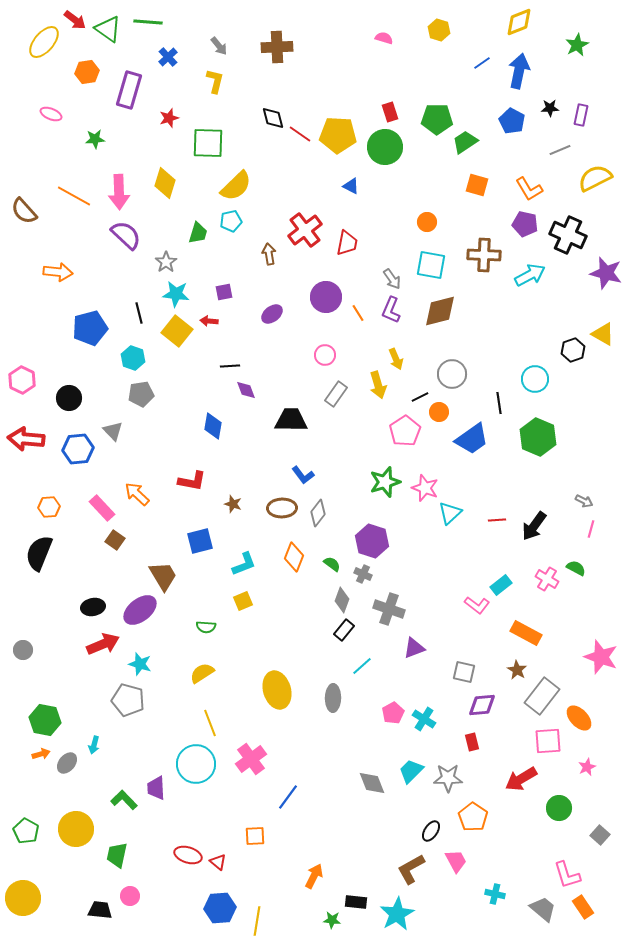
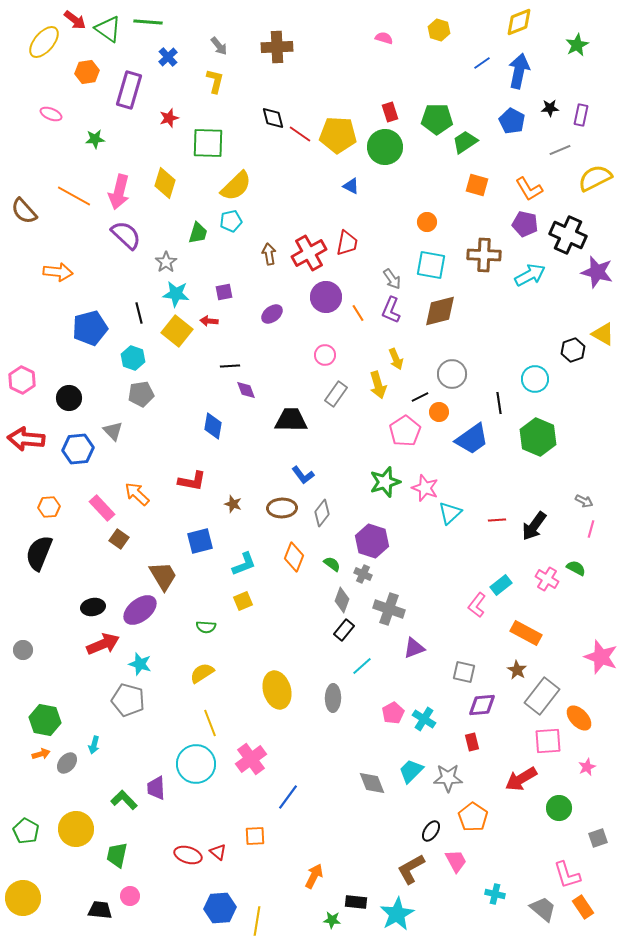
pink arrow at (119, 192): rotated 16 degrees clockwise
red cross at (305, 230): moved 4 px right, 23 px down; rotated 8 degrees clockwise
purple star at (606, 273): moved 9 px left, 1 px up
gray diamond at (318, 513): moved 4 px right
brown square at (115, 540): moved 4 px right, 1 px up
pink L-shape at (477, 605): rotated 90 degrees clockwise
gray square at (600, 835): moved 2 px left, 3 px down; rotated 30 degrees clockwise
red triangle at (218, 862): moved 10 px up
